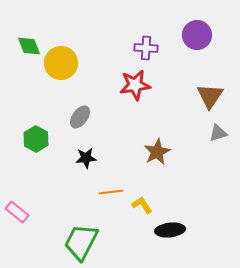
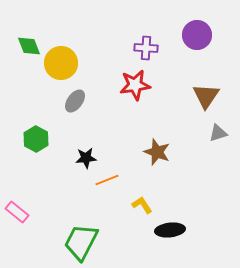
brown triangle: moved 4 px left
gray ellipse: moved 5 px left, 16 px up
brown star: rotated 24 degrees counterclockwise
orange line: moved 4 px left, 12 px up; rotated 15 degrees counterclockwise
